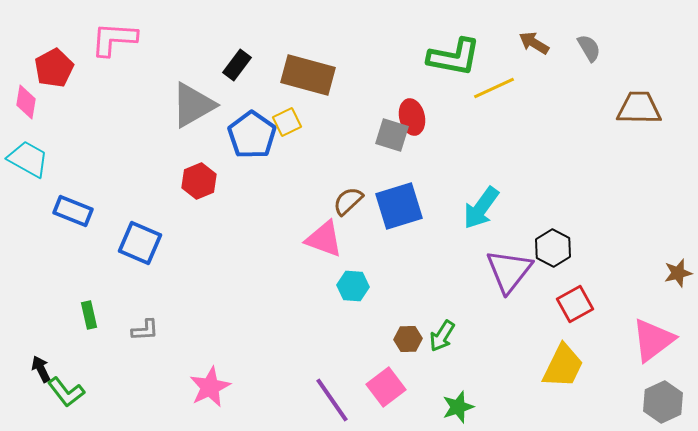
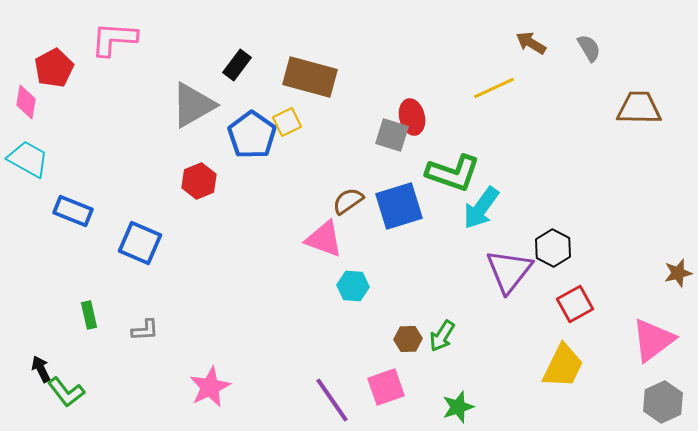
brown arrow at (534, 43): moved 3 px left
green L-shape at (454, 57): moved 1 px left, 116 px down; rotated 8 degrees clockwise
brown rectangle at (308, 75): moved 2 px right, 2 px down
brown semicircle at (348, 201): rotated 8 degrees clockwise
pink square at (386, 387): rotated 18 degrees clockwise
